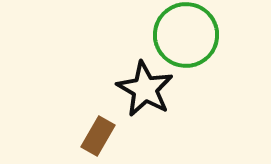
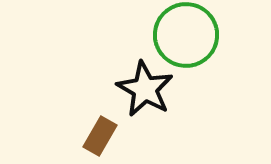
brown rectangle: moved 2 px right
